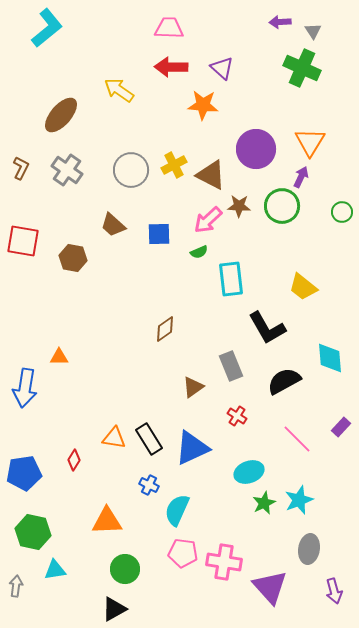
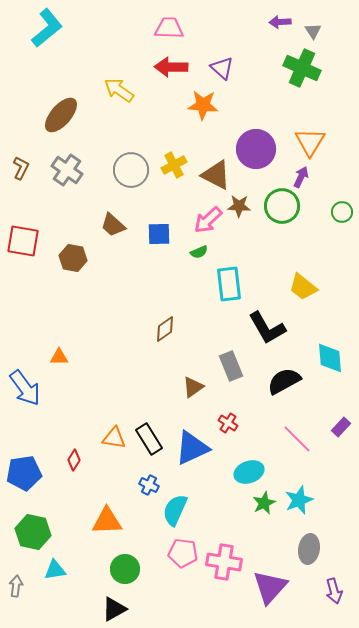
brown triangle at (211, 175): moved 5 px right
cyan rectangle at (231, 279): moved 2 px left, 5 px down
blue arrow at (25, 388): rotated 45 degrees counterclockwise
red cross at (237, 416): moved 9 px left, 7 px down
cyan semicircle at (177, 510): moved 2 px left
purple triangle at (270, 587): rotated 24 degrees clockwise
